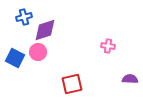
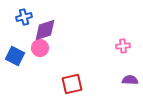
pink cross: moved 15 px right; rotated 16 degrees counterclockwise
pink circle: moved 2 px right, 4 px up
blue square: moved 2 px up
purple semicircle: moved 1 px down
